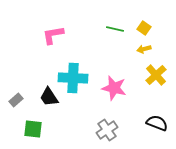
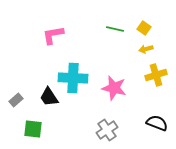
yellow arrow: moved 2 px right
yellow cross: rotated 25 degrees clockwise
